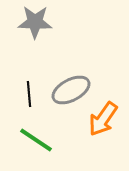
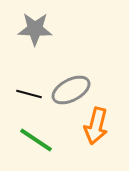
gray star: moved 7 px down
black line: rotated 70 degrees counterclockwise
orange arrow: moved 7 px left, 7 px down; rotated 21 degrees counterclockwise
